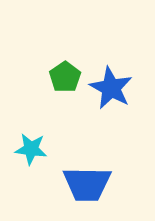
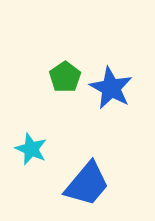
cyan star: rotated 16 degrees clockwise
blue trapezoid: rotated 51 degrees counterclockwise
